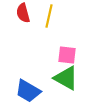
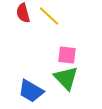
yellow line: rotated 60 degrees counterclockwise
green triangle: rotated 16 degrees clockwise
blue trapezoid: moved 3 px right
